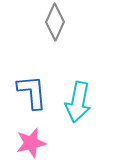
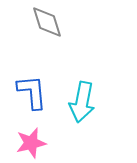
gray diamond: moved 8 px left; rotated 42 degrees counterclockwise
cyan arrow: moved 4 px right
